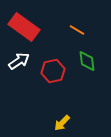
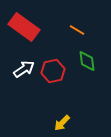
white arrow: moved 5 px right, 8 px down
